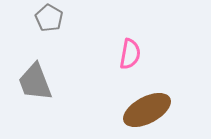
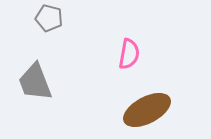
gray pentagon: rotated 16 degrees counterclockwise
pink semicircle: moved 1 px left
